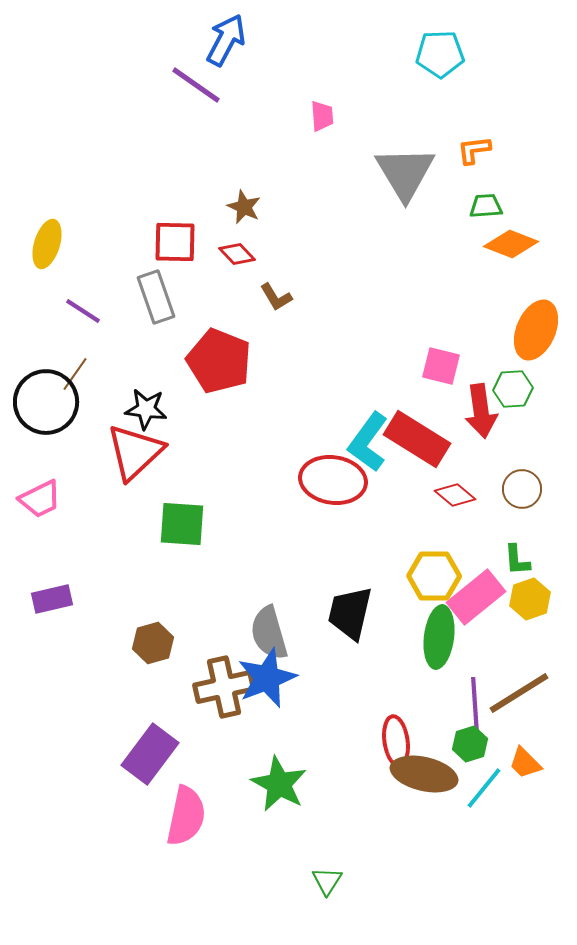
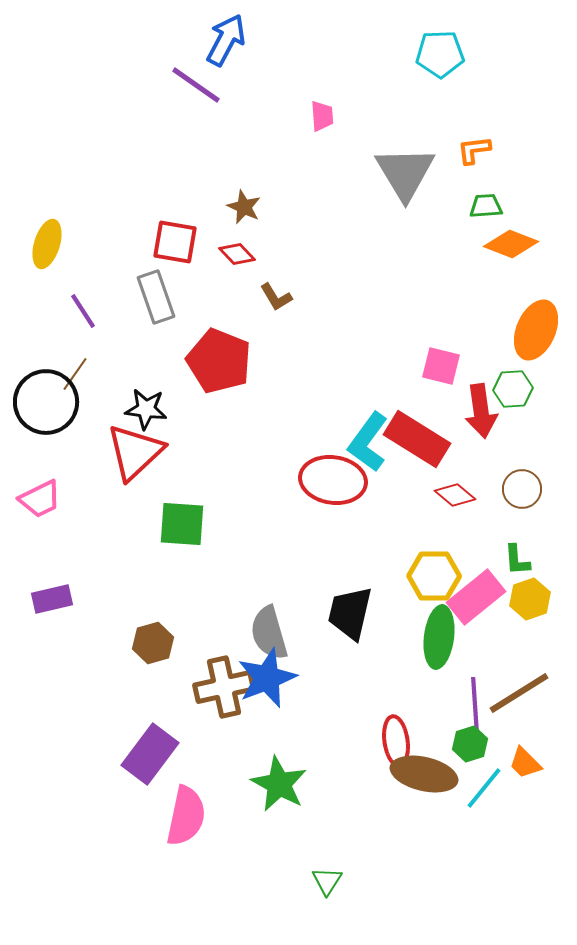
red square at (175, 242): rotated 9 degrees clockwise
purple line at (83, 311): rotated 24 degrees clockwise
